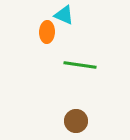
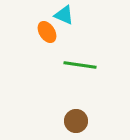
orange ellipse: rotated 35 degrees counterclockwise
